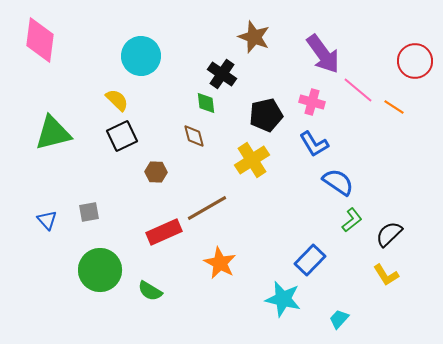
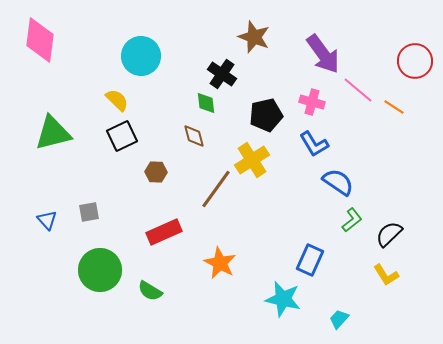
brown line: moved 9 px right, 19 px up; rotated 24 degrees counterclockwise
blue rectangle: rotated 20 degrees counterclockwise
